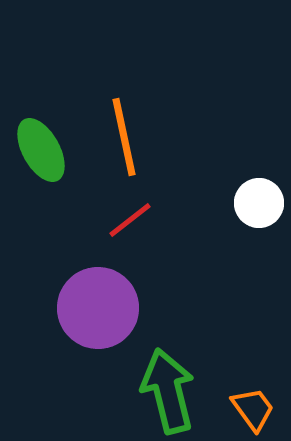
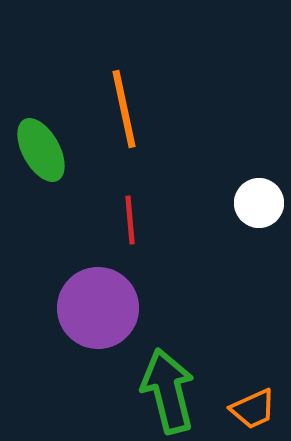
orange line: moved 28 px up
red line: rotated 57 degrees counterclockwise
orange trapezoid: rotated 102 degrees clockwise
